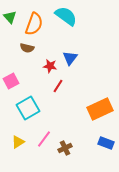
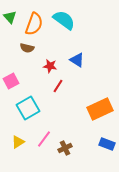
cyan semicircle: moved 2 px left, 4 px down
blue triangle: moved 7 px right, 2 px down; rotated 35 degrees counterclockwise
blue rectangle: moved 1 px right, 1 px down
